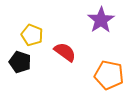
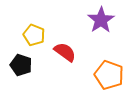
yellow pentagon: moved 2 px right
black pentagon: moved 1 px right, 3 px down
orange pentagon: rotated 8 degrees clockwise
